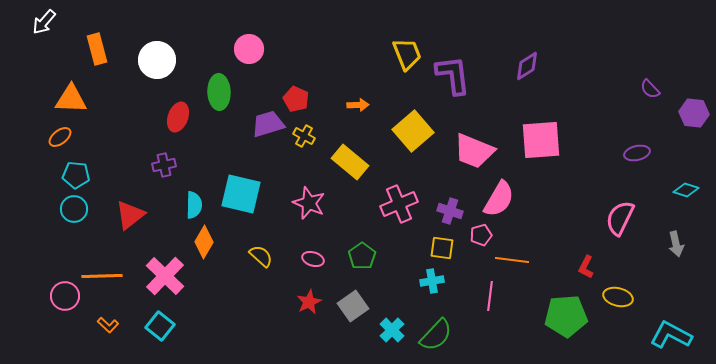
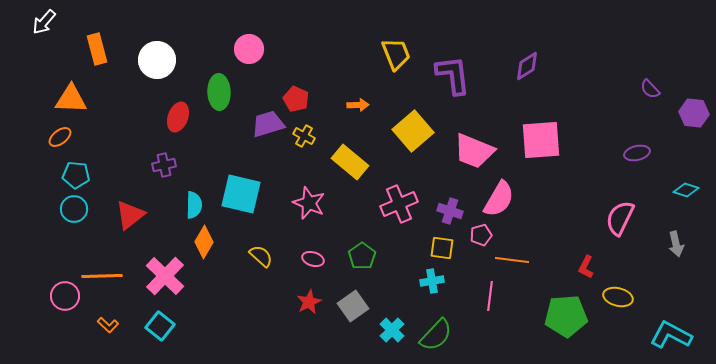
yellow trapezoid at (407, 54): moved 11 px left
